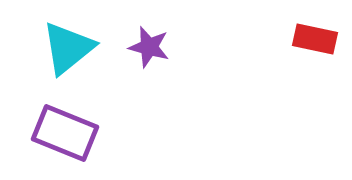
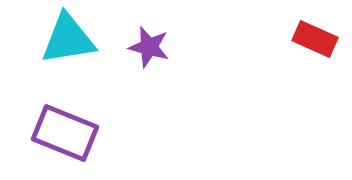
red rectangle: rotated 12 degrees clockwise
cyan triangle: moved 9 px up; rotated 30 degrees clockwise
